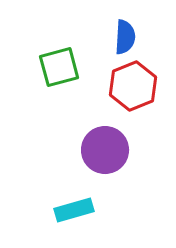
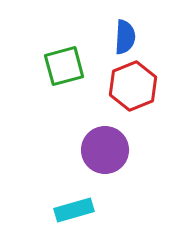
green square: moved 5 px right, 1 px up
